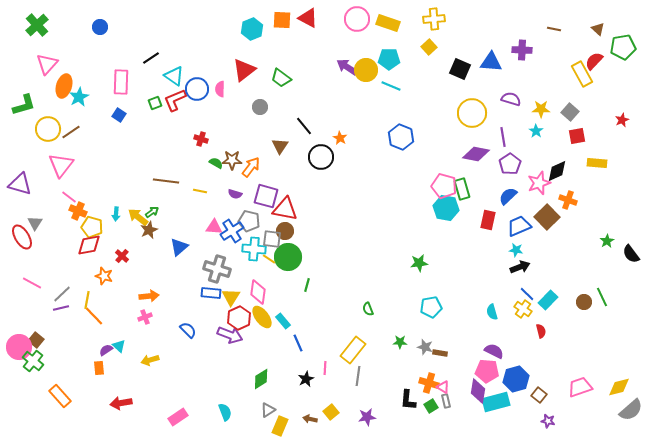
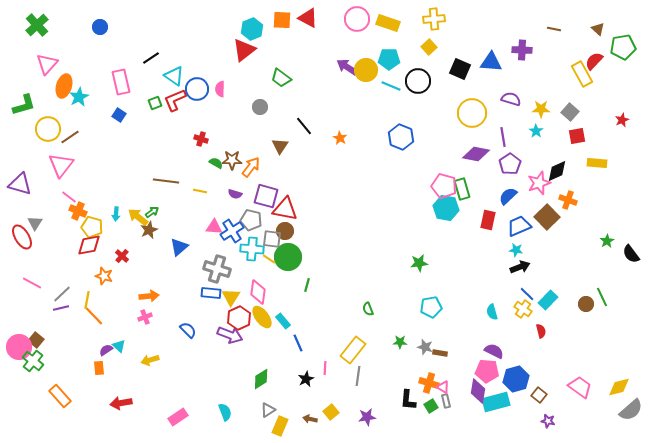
red triangle at (244, 70): moved 20 px up
pink rectangle at (121, 82): rotated 15 degrees counterclockwise
brown line at (71, 132): moved 1 px left, 5 px down
black circle at (321, 157): moved 97 px right, 76 px up
gray pentagon at (249, 221): moved 2 px right, 1 px up
cyan cross at (254, 249): moved 2 px left
brown circle at (584, 302): moved 2 px right, 2 px down
pink trapezoid at (580, 387): rotated 55 degrees clockwise
